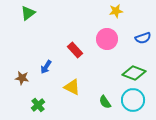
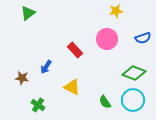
green cross: rotated 16 degrees counterclockwise
